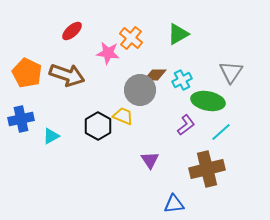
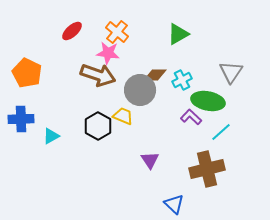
orange cross: moved 14 px left, 6 px up
brown arrow: moved 31 px right
blue cross: rotated 10 degrees clockwise
purple L-shape: moved 5 px right, 8 px up; rotated 100 degrees counterclockwise
blue triangle: rotated 50 degrees clockwise
